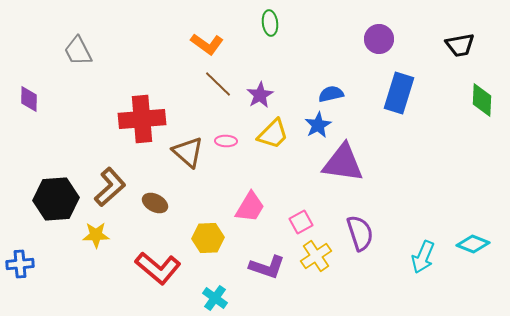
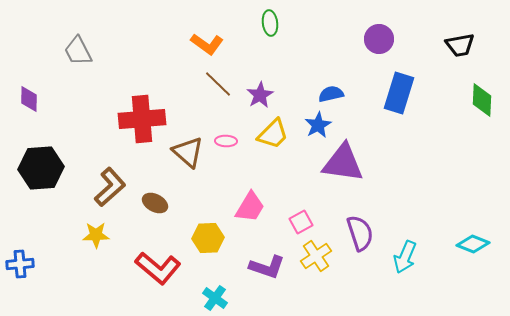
black hexagon: moved 15 px left, 31 px up
cyan arrow: moved 18 px left
